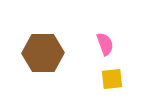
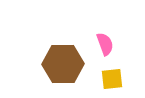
brown hexagon: moved 20 px right, 11 px down
